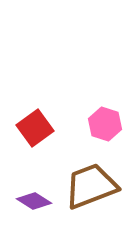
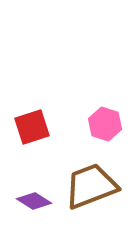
red square: moved 3 px left, 1 px up; rotated 18 degrees clockwise
